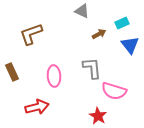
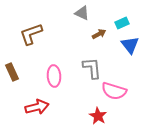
gray triangle: moved 2 px down
